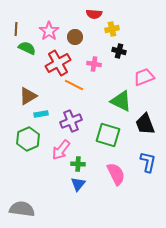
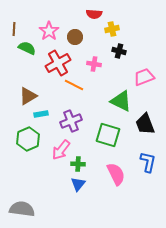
brown line: moved 2 px left
